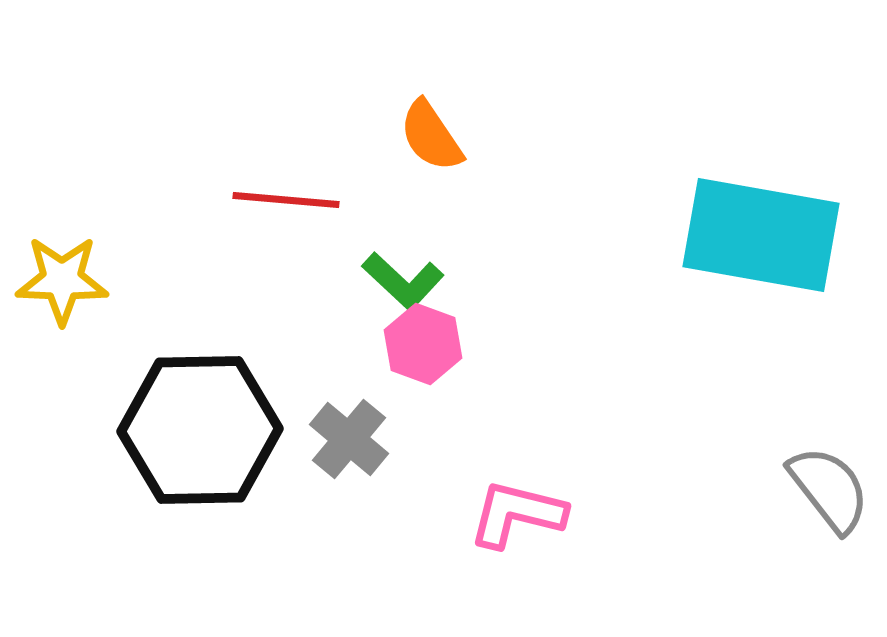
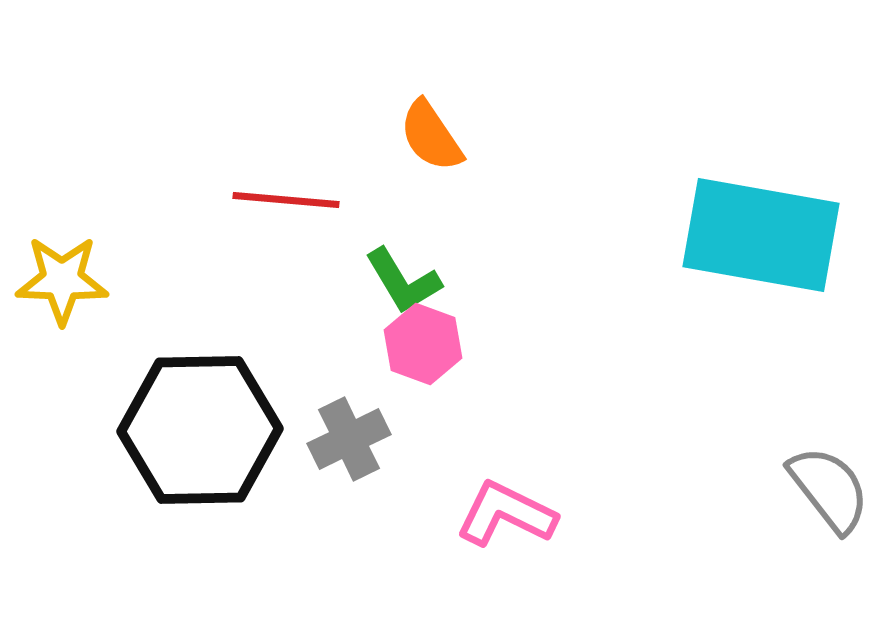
green L-shape: rotated 16 degrees clockwise
gray cross: rotated 24 degrees clockwise
pink L-shape: moved 11 px left; rotated 12 degrees clockwise
